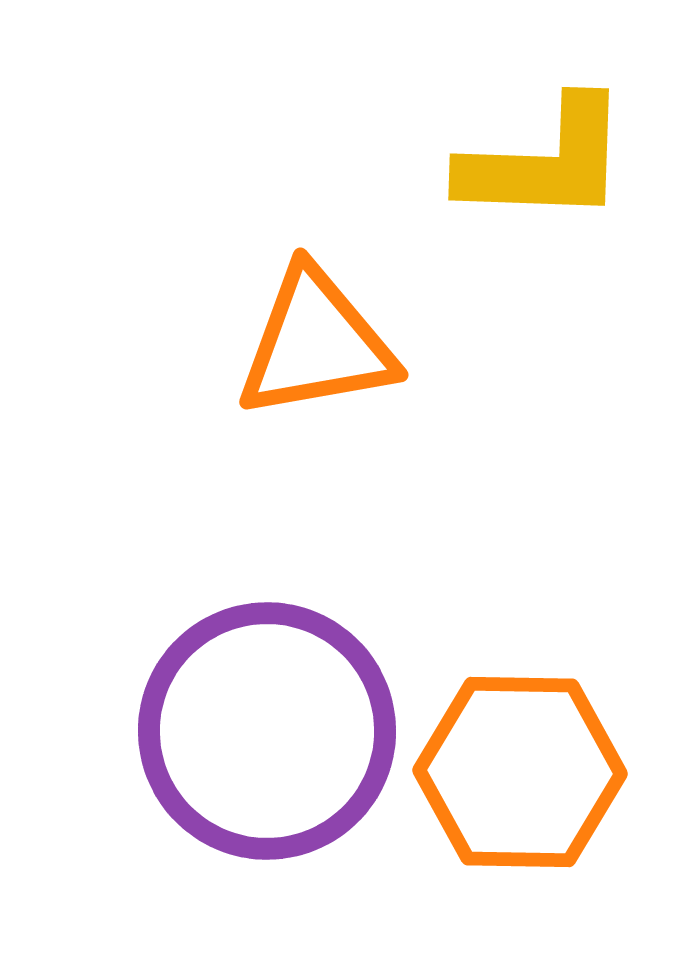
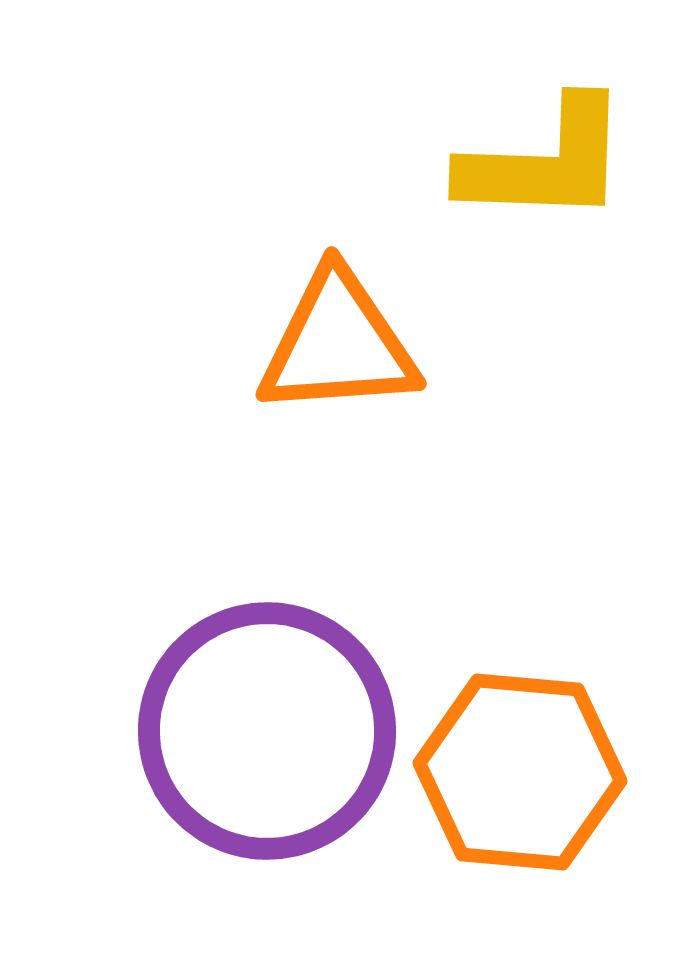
orange triangle: moved 22 px right; rotated 6 degrees clockwise
orange hexagon: rotated 4 degrees clockwise
